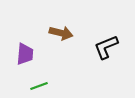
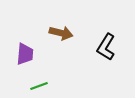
black L-shape: rotated 36 degrees counterclockwise
